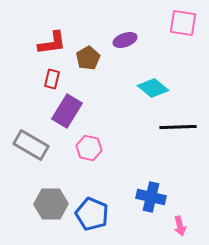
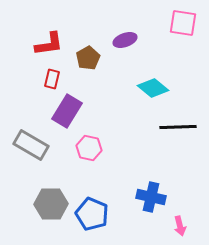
red L-shape: moved 3 px left, 1 px down
